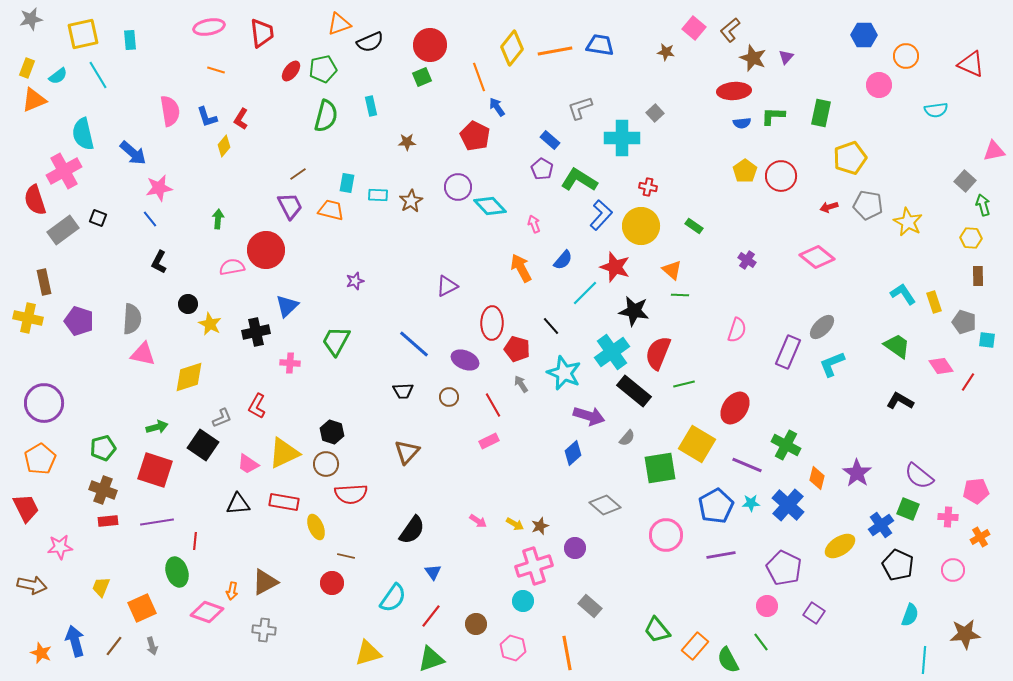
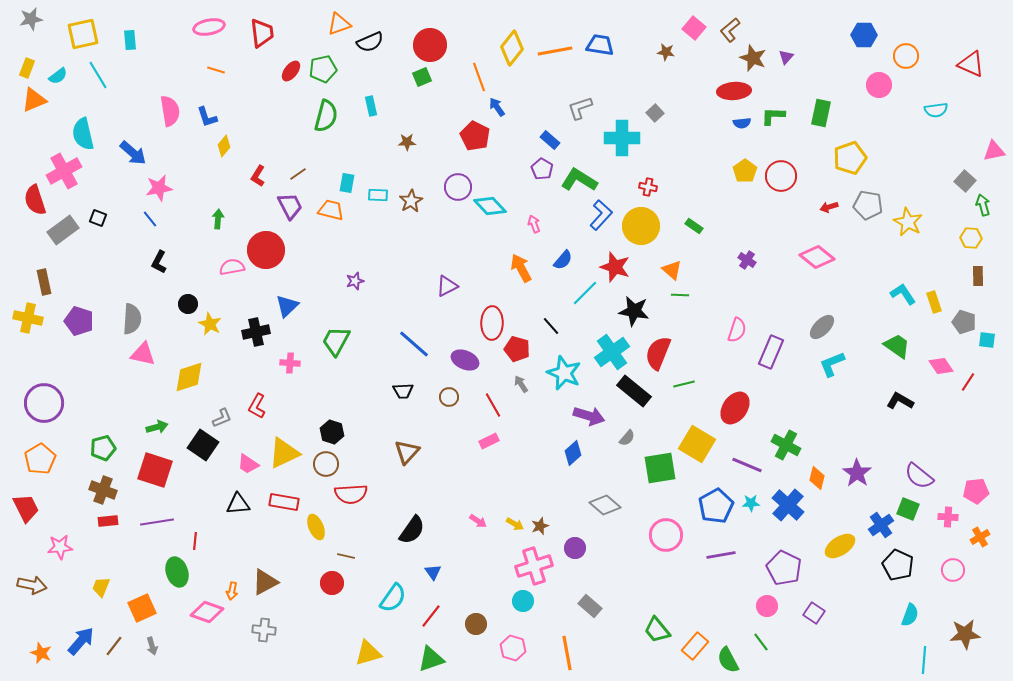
red L-shape at (241, 119): moved 17 px right, 57 px down
purple rectangle at (788, 352): moved 17 px left
blue arrow at (75, 641): moved 6 px right; rotated 56 degrees clockwise
